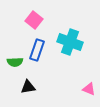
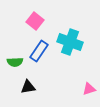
pink square: moved 1 px right, 1 px down
blue rectangle: moved 2 px right, 1 px down; rotated 15 degrees clockwise
pink triangle: rotated 40 degrees counterclockwise
